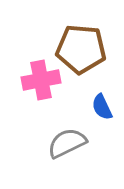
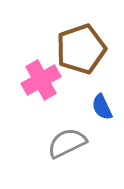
brown pentagon: rotated 24 degrees counterclockwise
pink cross: rotated 18 degrees counterclockwise
